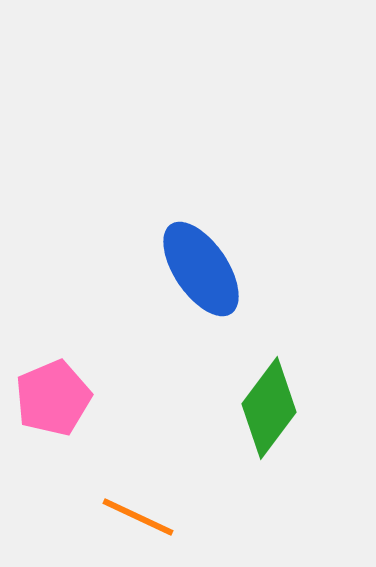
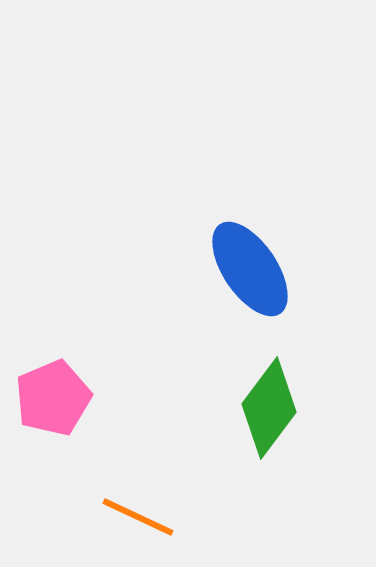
blue ellipse: moved 49 px right
